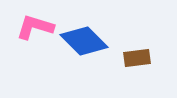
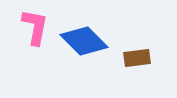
pink L-shape: rotated 84 degrees clockwise
